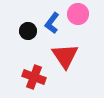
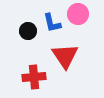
blue L-shape: rotated 50 degrees counterclockwise
red cross: rotated 25 degrees counterclockwise
